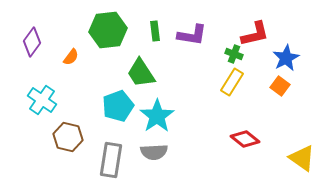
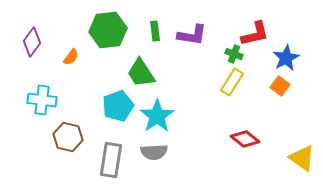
cyan cross: rotated 28 degrees counterclockwise
